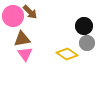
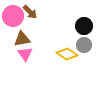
gray circle: moved 3 px left, 2 px down
